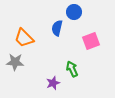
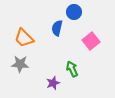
pink square: rotated 18 degrees counterclockwise
gray star: moved 5 px right, 2 px down
